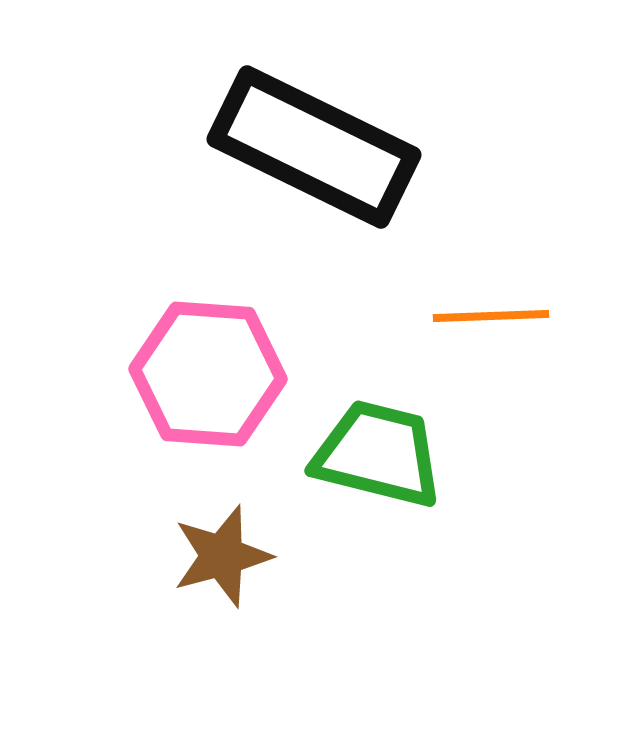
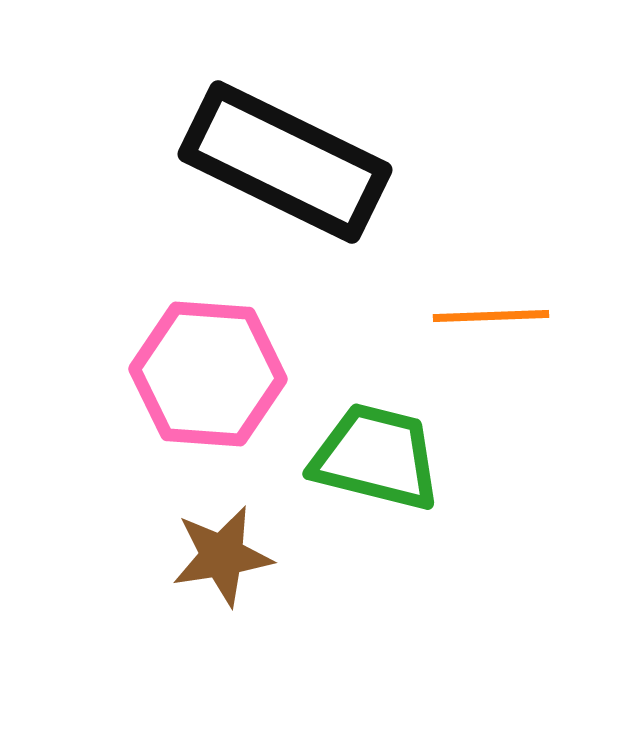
black rectangle: moved 29 px left, 15 px down
green trapezoid: moved 2 px left, 3 px down
brown star: rotated 6 degrees clockwise
